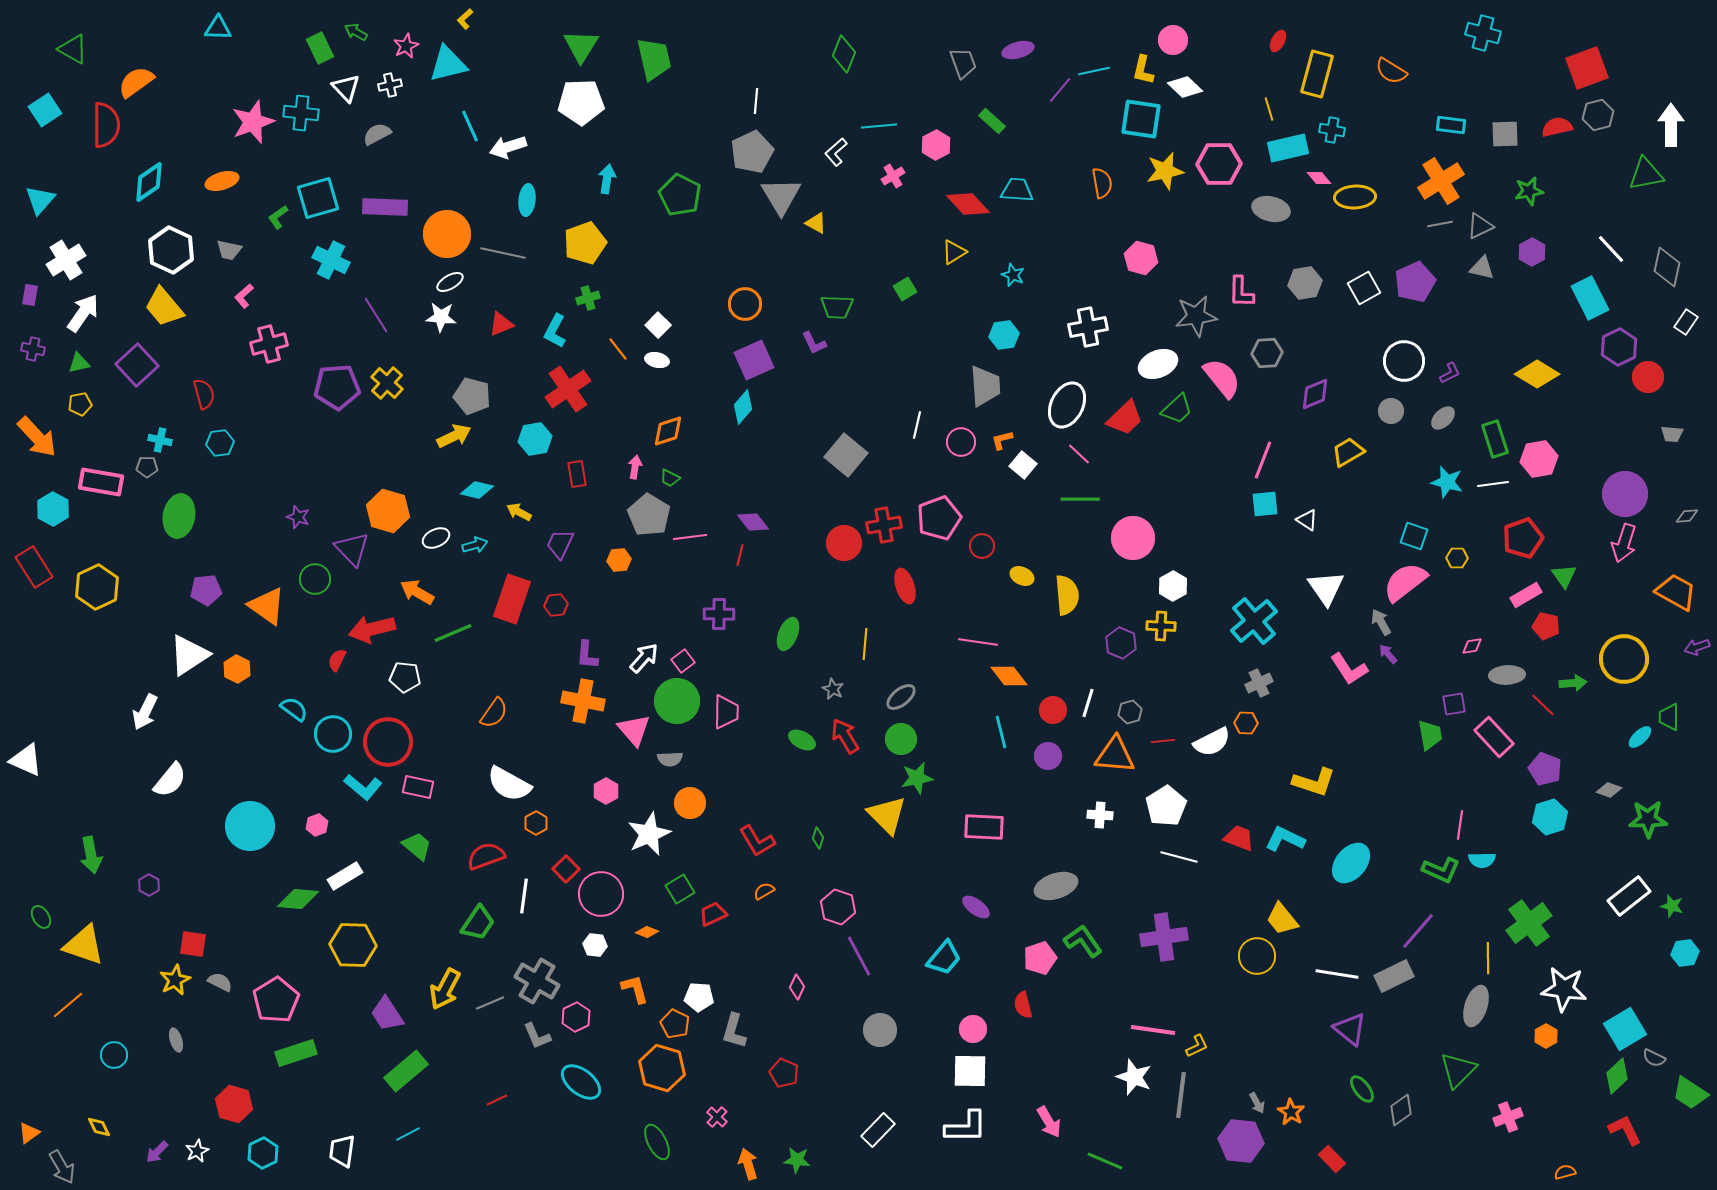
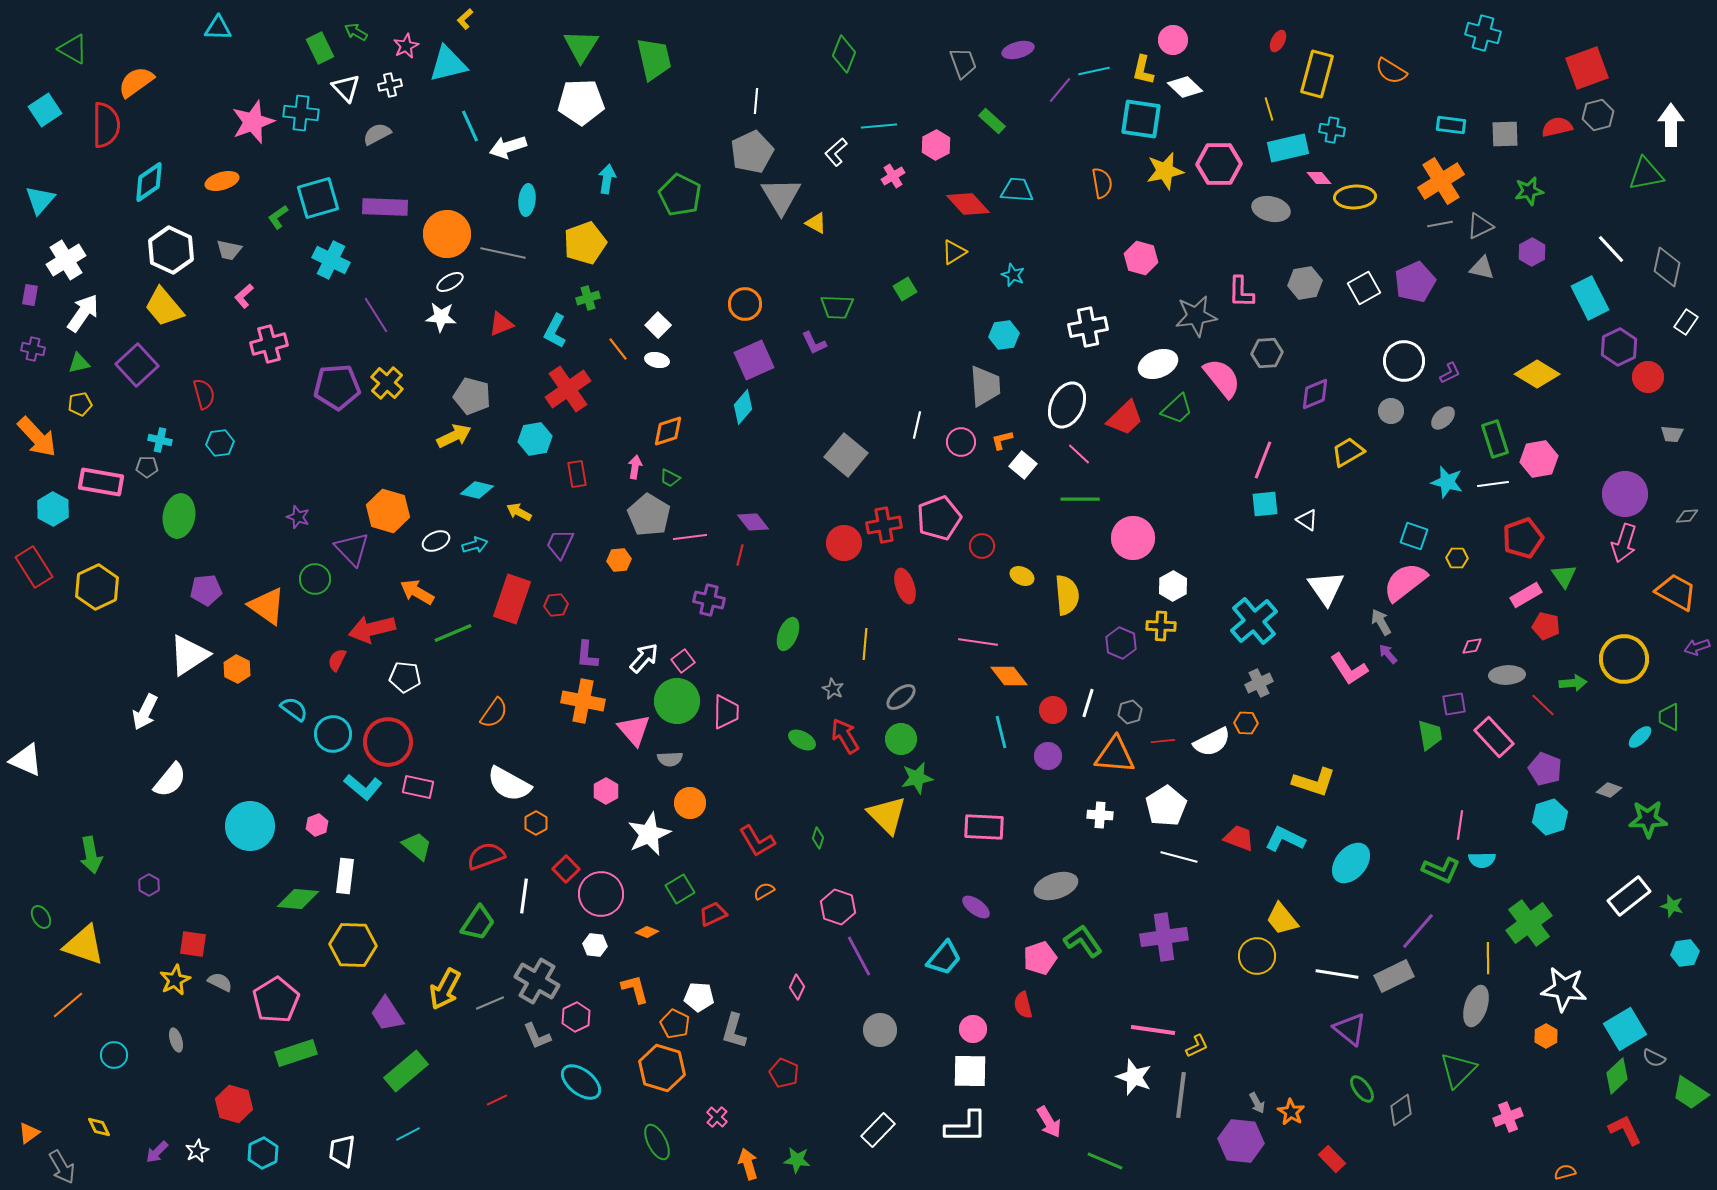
white ellipse at (436, 538): moved 3 px down
purple cross at (719, 614): moved 10 px left, 14 px up; rotated 12 degrees clockwise
white rectangle at (345, 876): rotated 52 degrees counterclockwise
